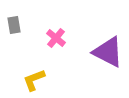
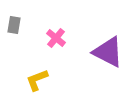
gray rectangle: rotated 18 degrees clockwise
yellow L-shape: moved 3 px right
